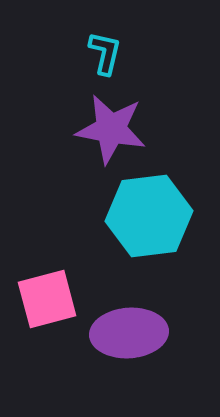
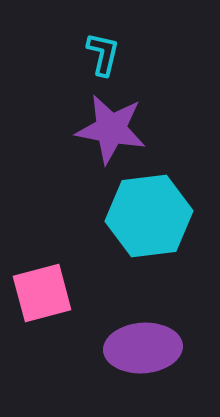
cyan L-shape: moved 2 px left, 1 px down
pink square: moved 5 px left, 6 px up
purple ellipse: moved 14 px right, 15 px down
